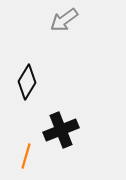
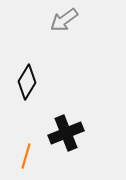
black cross: moved 5 px right, 3 px down
